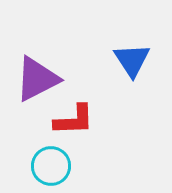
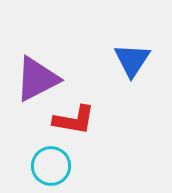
blue triangle: rotated 6 degrees clockwise
red L-shape: rotated 12 degrees clockwise
